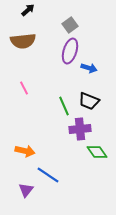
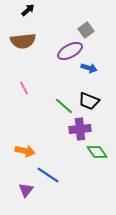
gray square: moved 16 px right, 5 px down
purple ellipse: rotated 45 degrees clockwise
green line: rotated 24 degrees counterclockwise
